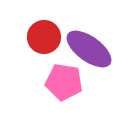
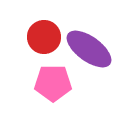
pink pentagon: moved 11 px left, 1 px down; rotated 9 degrees counterclockwise
